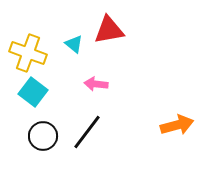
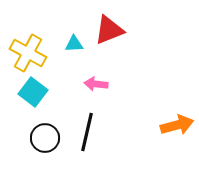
red triangle: rotated 12 degrees counterclockwise
cyan triangle: rotated 42 degrees counterclockwise
yellow cross: rotated 9 degrees clockwise
black line: rotated 24 degrees counterclockwise
black circle: moved 2 px right, 2 px down
